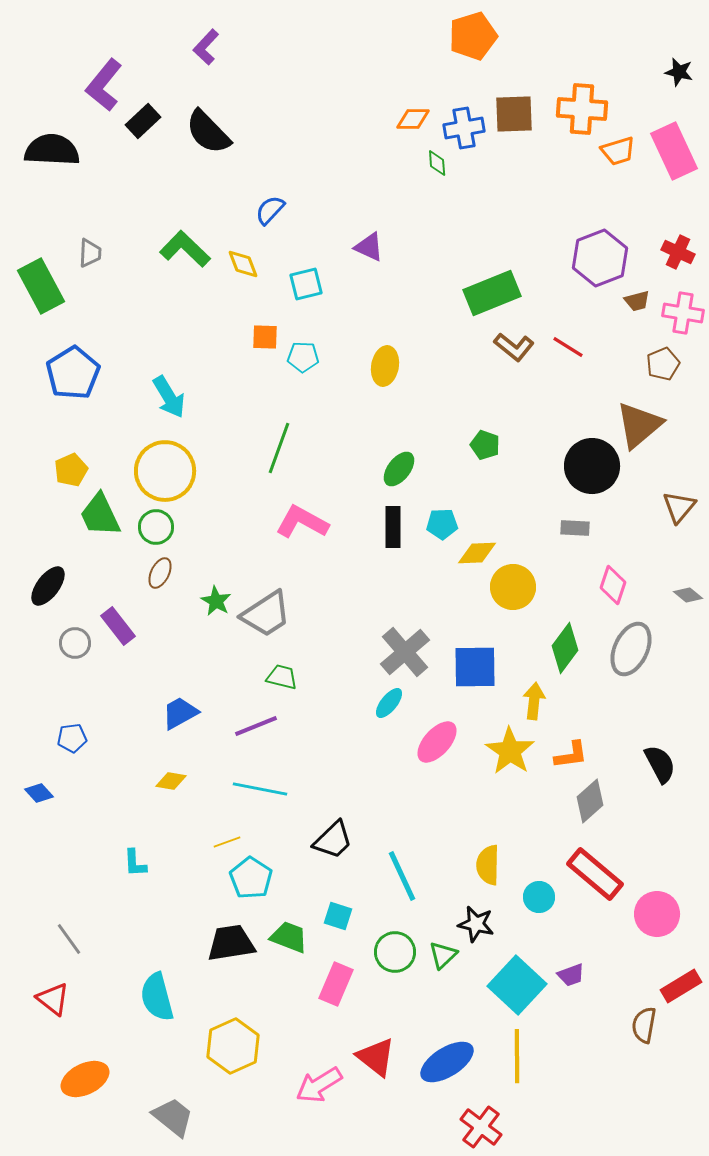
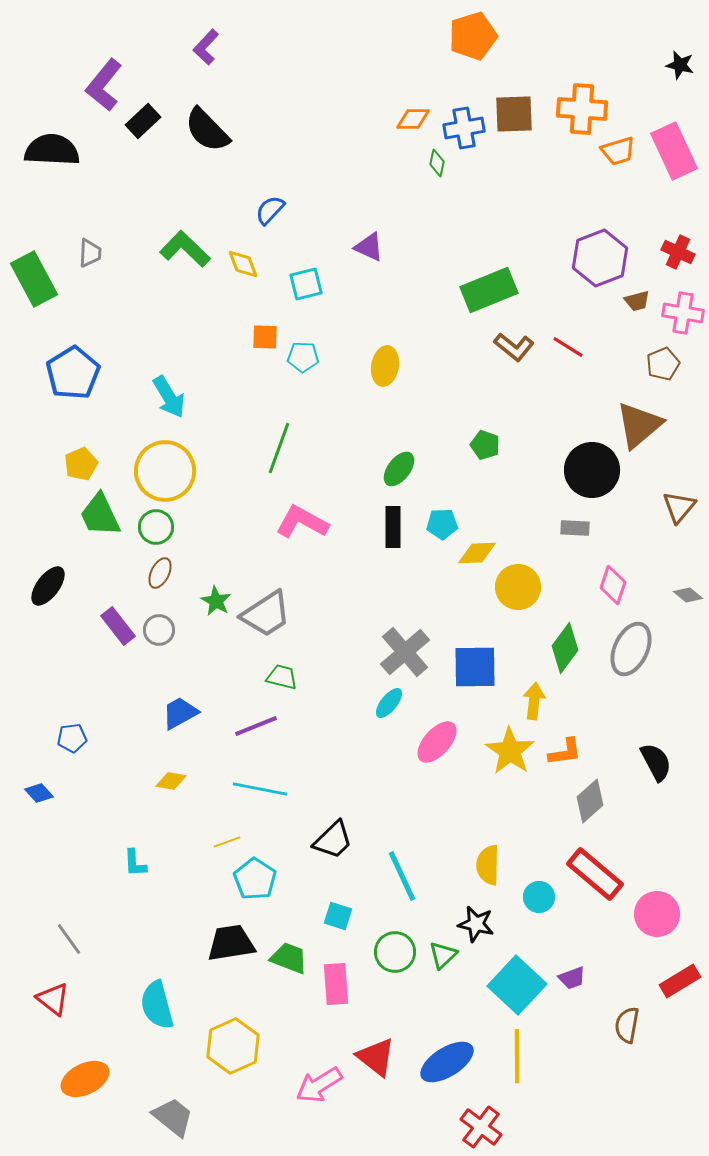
black star at (679, 72): moved 1 px right, 7 px up
black semicircle at (208, 132): moved 1 px left, 2 px up
green diamond at (437, 163): rotated 16 degrees clockwise
green rectangle at (41, 286): moved 7 px left, 7 px up
green rectangle at (492, 293): moved 3 px left, 3 px up
black circle at (592, 466): moved 4 px down
yellow pentagon at (71, 470): moved 10 px right, 6 px up
yellow circle at (513, 587): moved 5 px right
gray circle at (75, 643): moved 84 px right, 13 px up
orange L-shape at (571, 755): moved 6 px left, 3 px up
black semicircle at (660, 764): moved 4 px left, 2 px up
cyan pentagon at (251, 878): moved 4 px right, 1 px down
green trapezoid at (289, 937): moved 21 px down
purple trapezoid at (571, 975): moved 1 px right, 3 px down
pink rectangle at (336, 984): rotated 27 degrees counterclockwise
red rectangle at (681, 986): moved 1 px left, 5 px up
cyan semicircle at (157, 997): moved 8 px down
brown semicircle at (644, 1025): moved 17 px left
